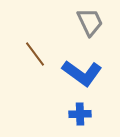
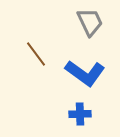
brown line: moved 1 px right
blue L-shape: moved 3 px right
